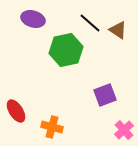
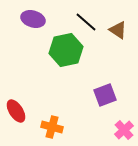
black line: moved 4 px left, 1 px up
